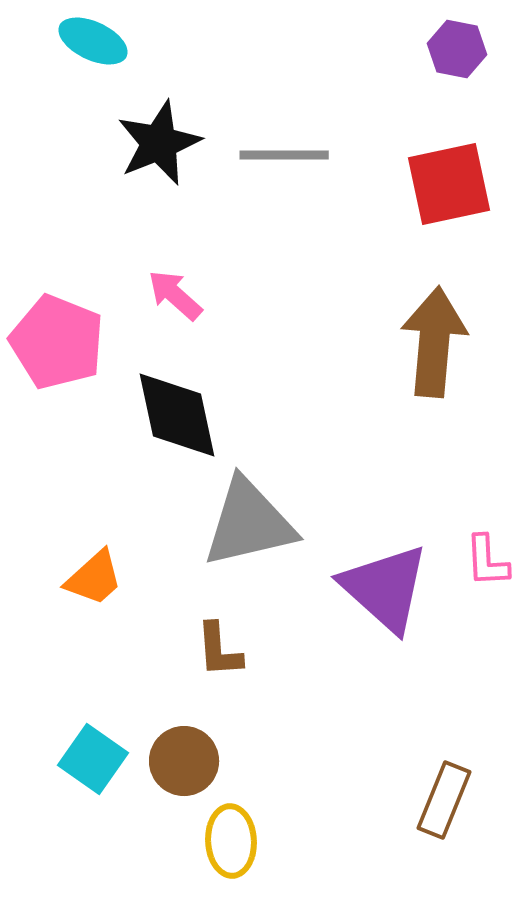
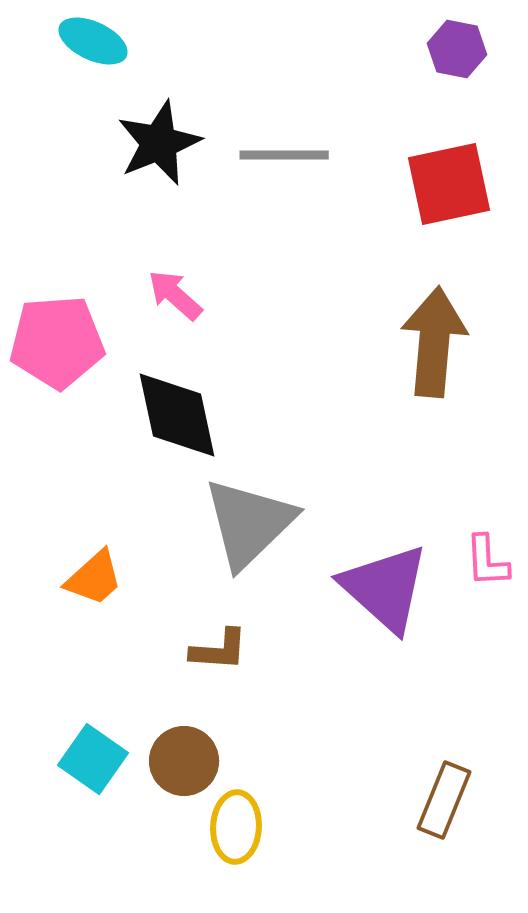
pink pentagon: rotated 26 degrees counterclockwise
gray triangle: rotated 31 degrees counterclockwise
brown L-shape: rotated 82 degrees counterclockwise
yellow ellipse: moved 5 px right, 14 px up; rotated 6 degrees clockwise
